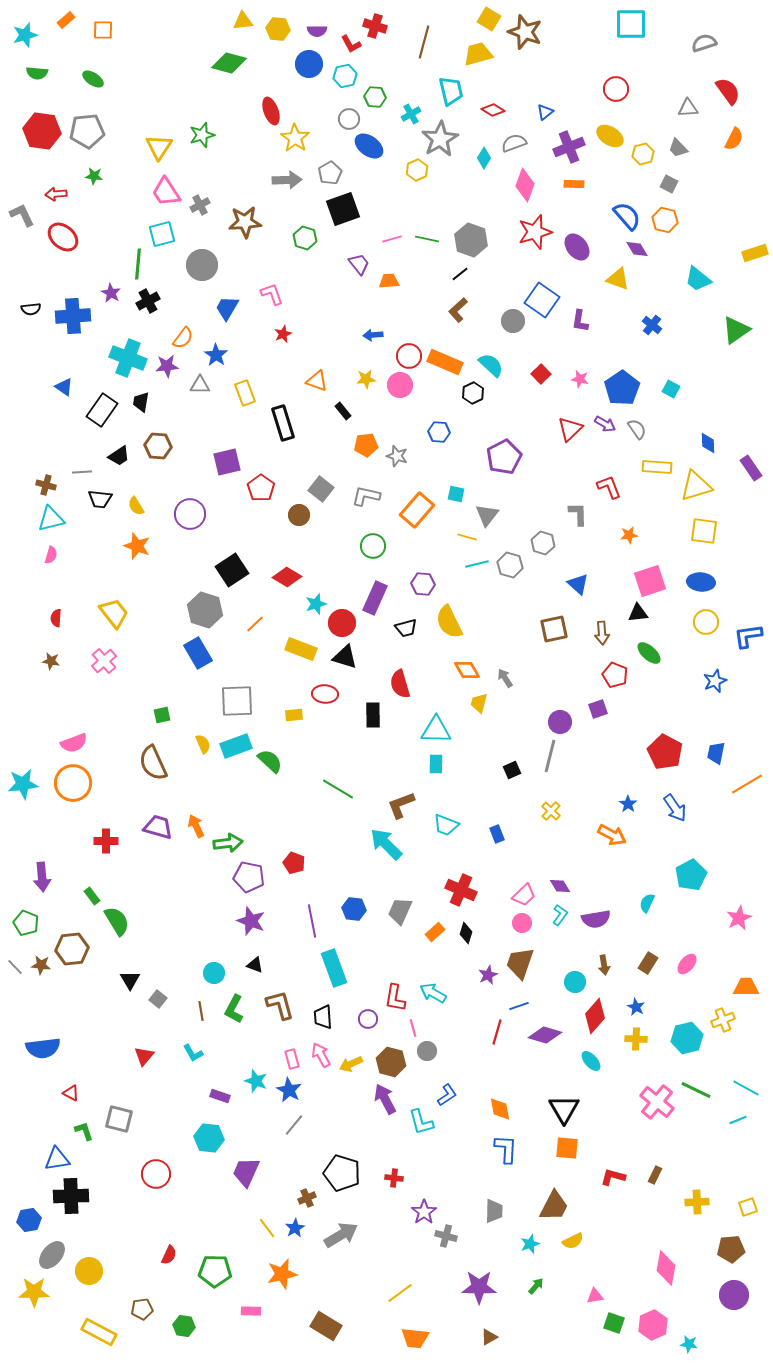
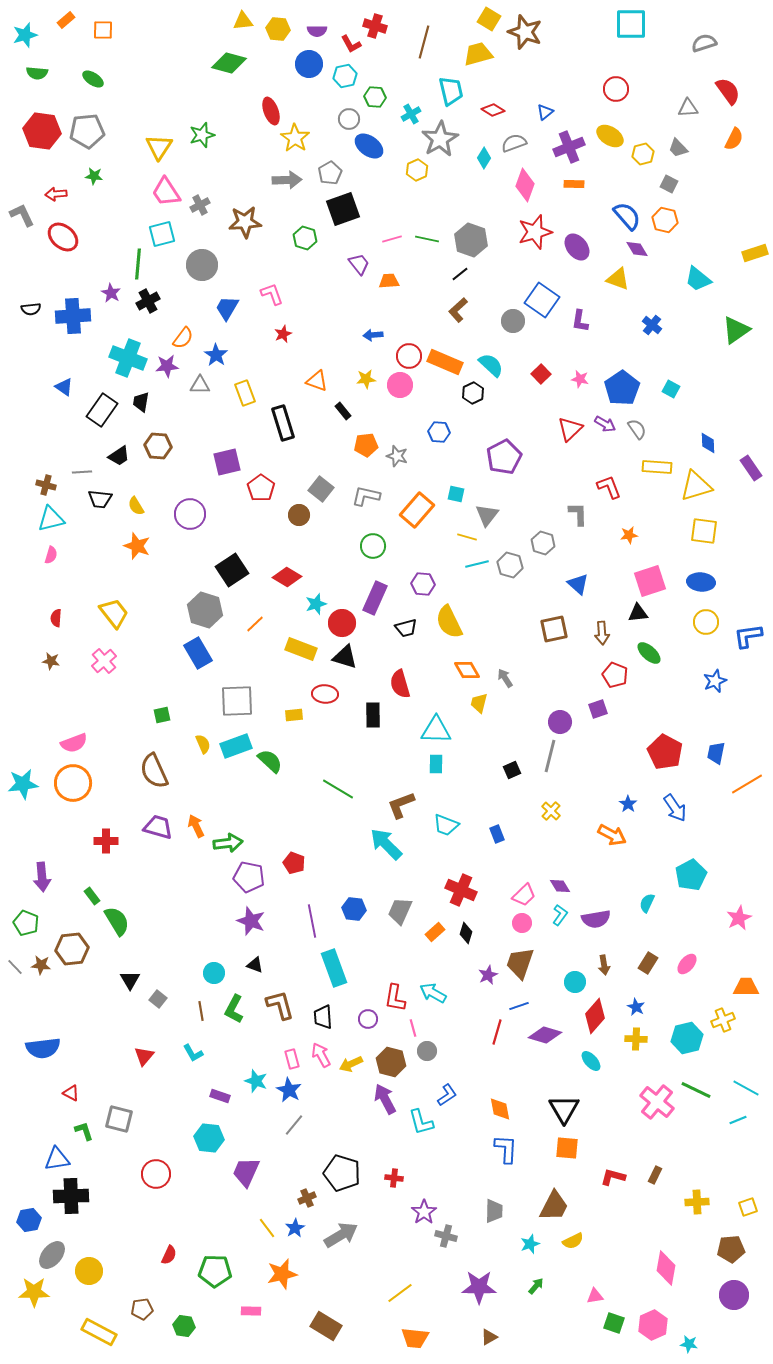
brown semicircle at (153, 763): moved 1 px right, 8 px down
